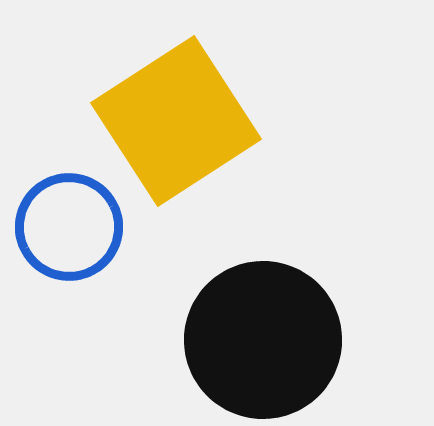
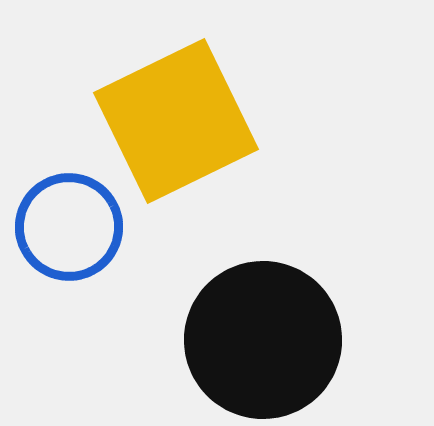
yellow square: rotated 7 degrees clockwise
